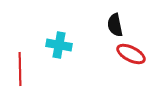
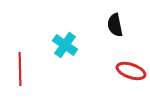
cyan cross: moved 6 px right; rotated 25 degrees clockwise
red ellipse: moved 17 px down; rotated 8 degrees counterclockwise
